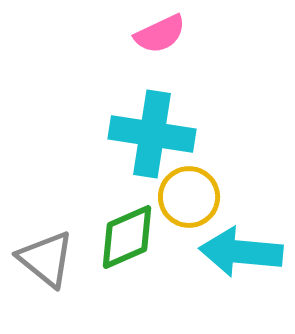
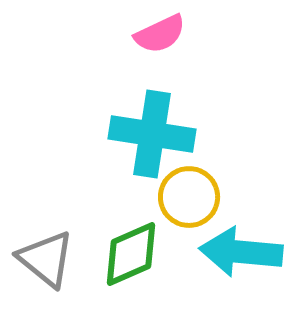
green diamond: moved 4 px right, 17 px down
